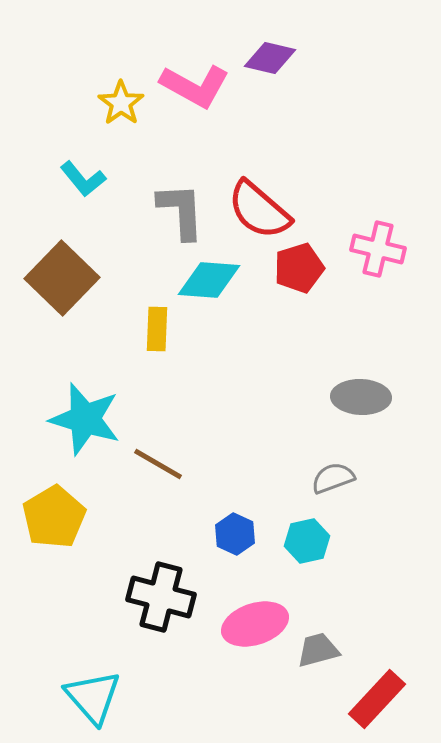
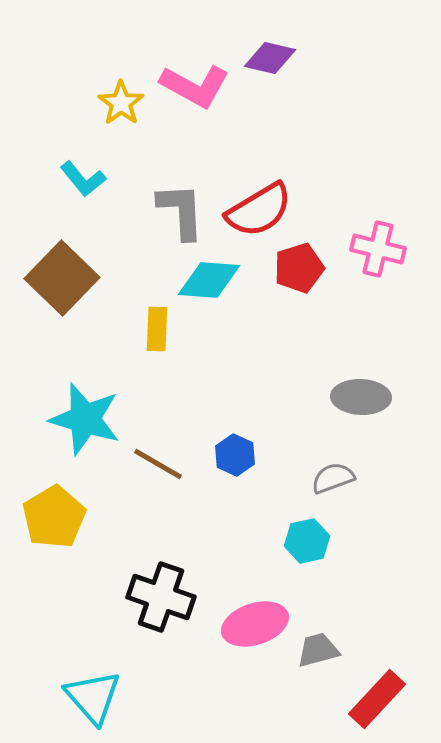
red semicircle: rotated 72 degrees counterclockwise
blue hexagon: moved 79 px up
black cross: rotated 4 degrees clockwise
